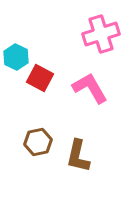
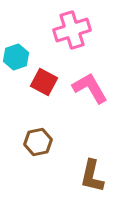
pink cross: moved 29 px left, 4 px up
cyan hexagon: rotated 15 degrees clockwise
red square: moved 4 px right, 4 px down
brown L-shape: moved 14 px right, 20 px down
